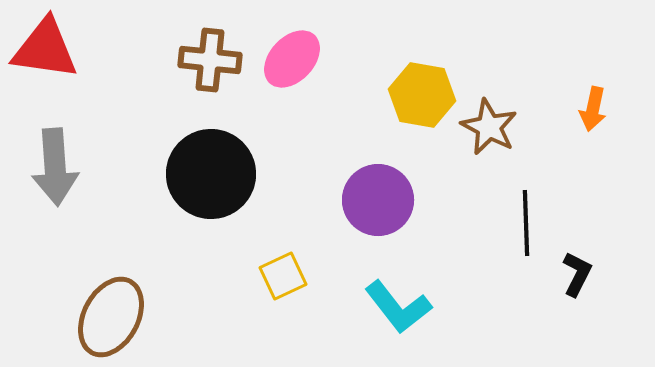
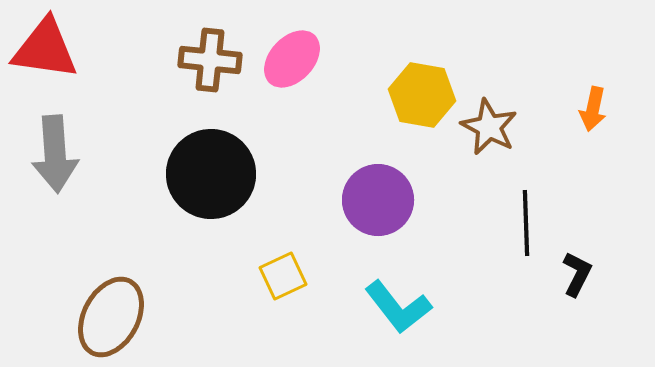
gray arrow: moved 13 px up
